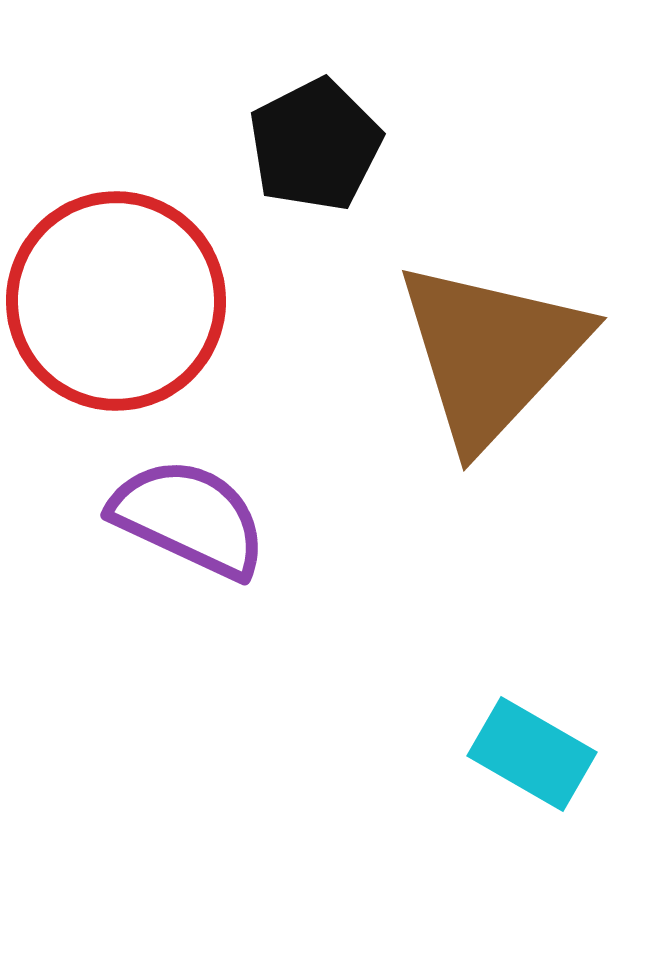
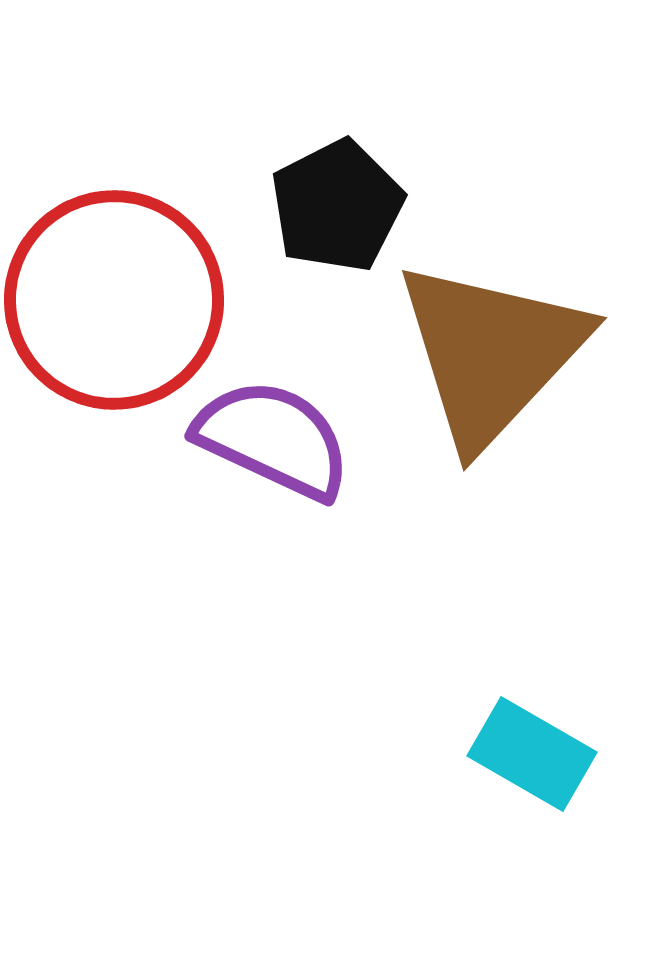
black pentagon: moved 22 px right, 61 px down
red circle: moved 2 px left, 1 px up
purple semicircle: moved 84 px right, 79 px up
